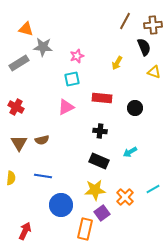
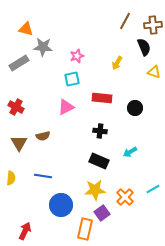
brown semicircle: moved 1 px right, 4 px up
